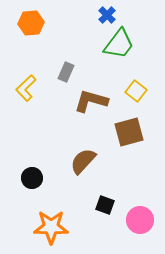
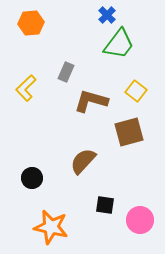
black square: rotated 12 degrees counterclockwise
orange star: rotated 12 degrees clockwise
